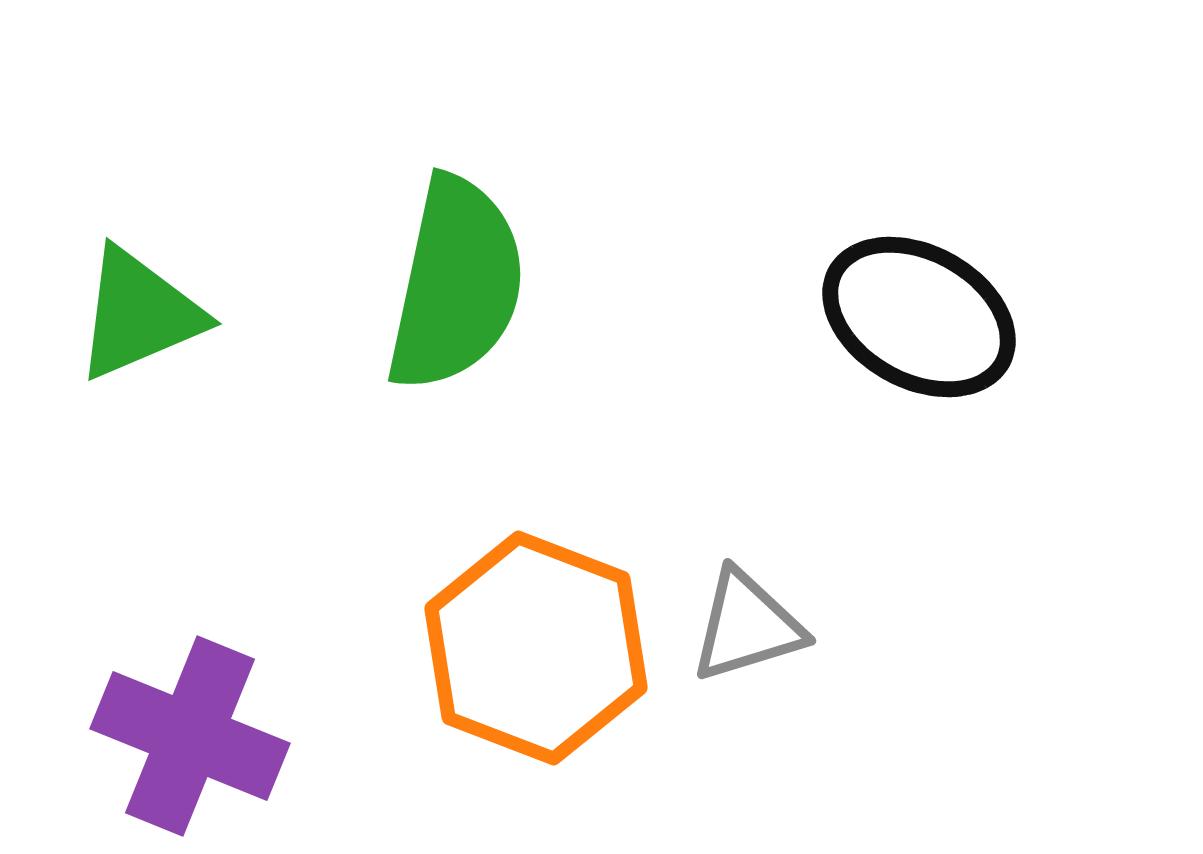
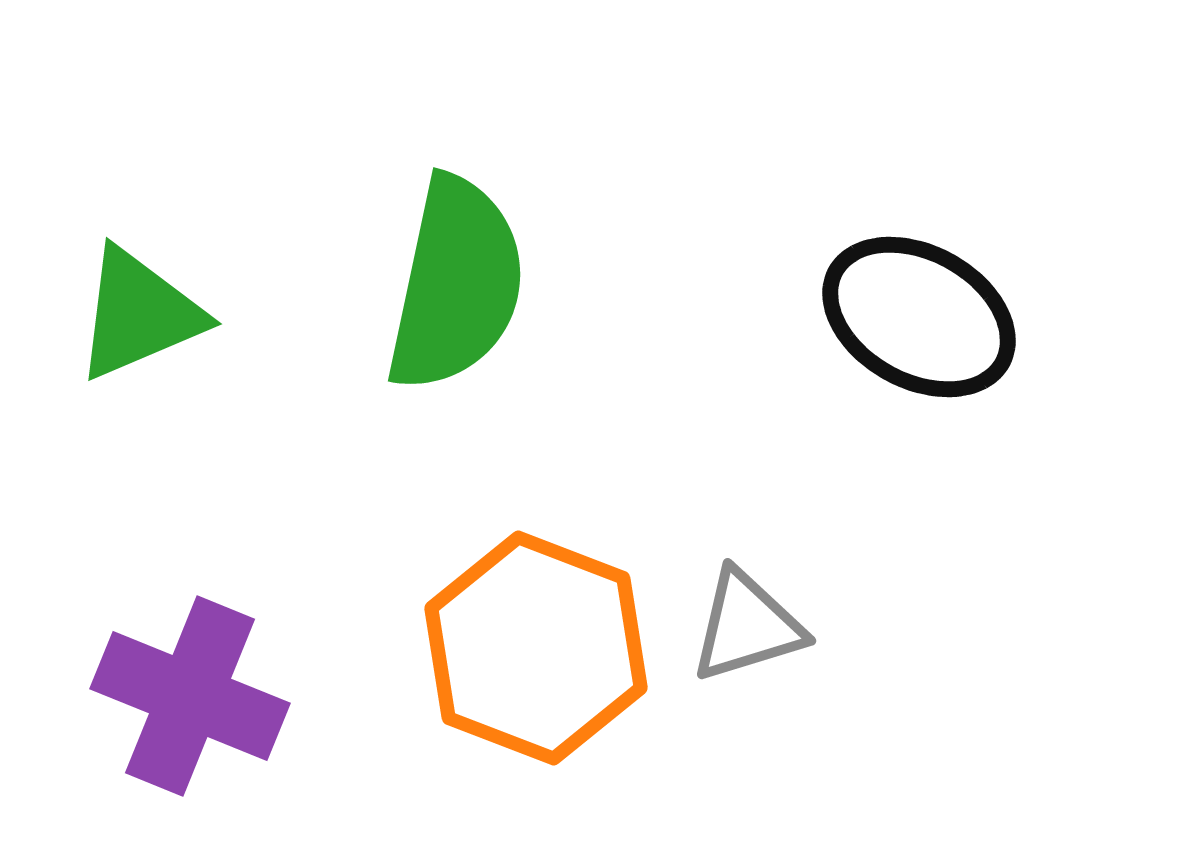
purple cross: moved 40 px up
